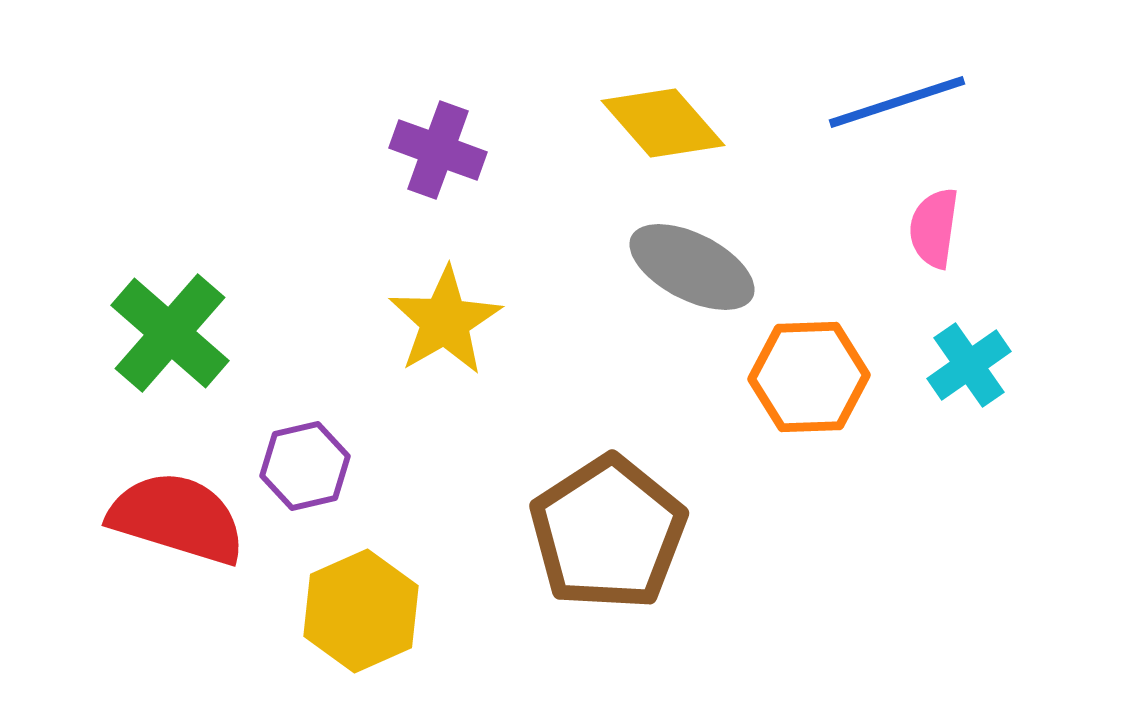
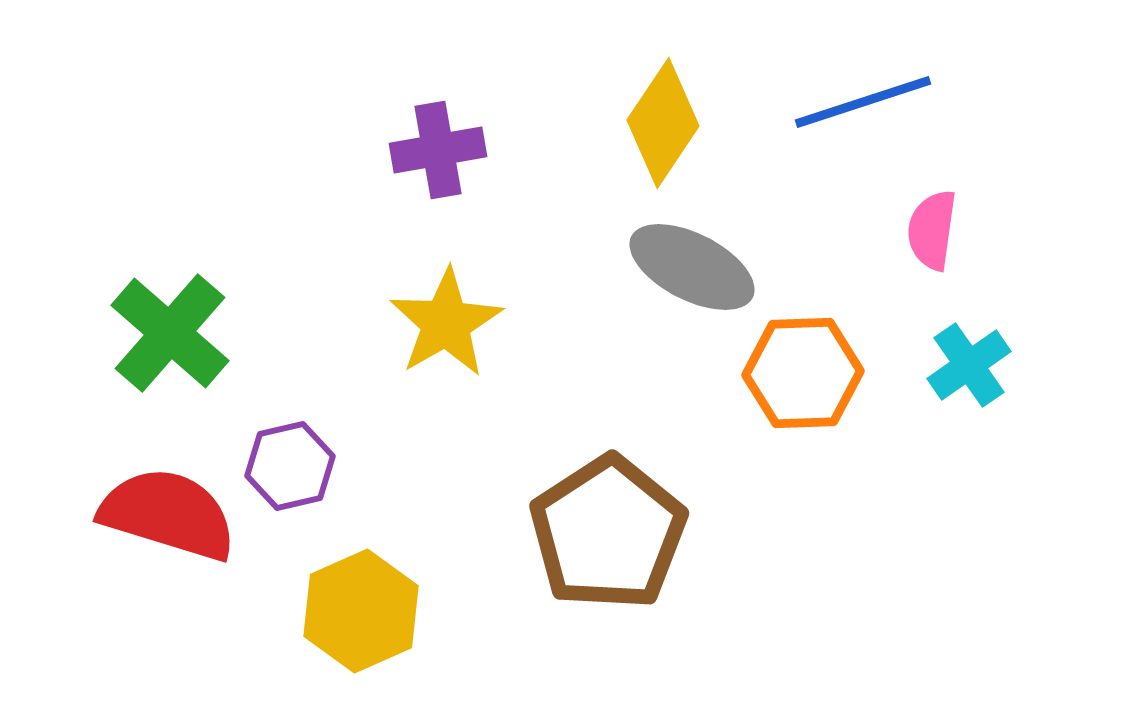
blue line: moved 34 px left
yellow diamond: rotated 75 degrees clockwise
purple cross: rotated 30 degrees counterclockwise
pink semicircle: moved 2 px left, 2 px down
yellow star: moved 1 px right, 2 px down
orange hexagon: moved 6 px left, 4 px up
purple hexagon: moved 15 px left
red semicircle: moved 9 px left, 4 px up
